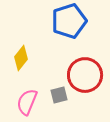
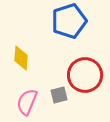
yellow diamond: rotated 35 degrees counterclockwise
